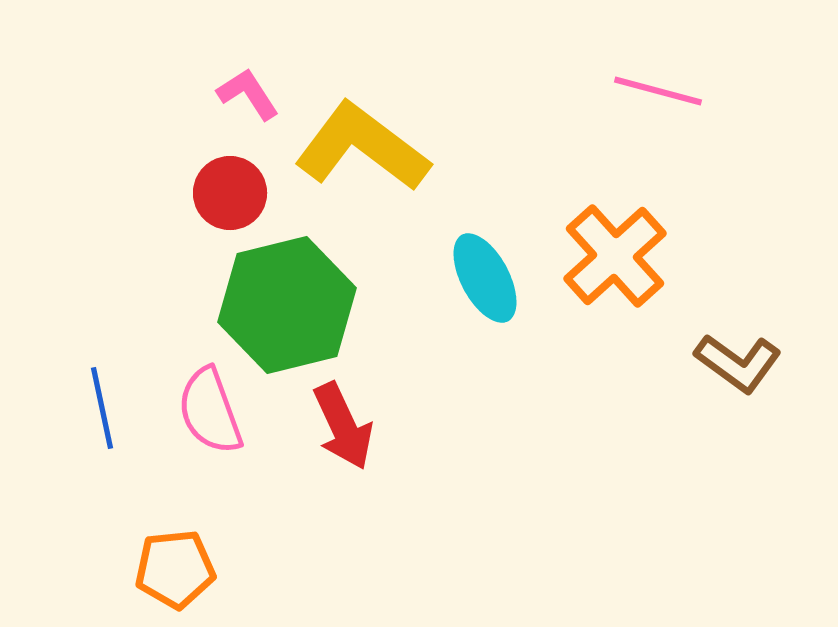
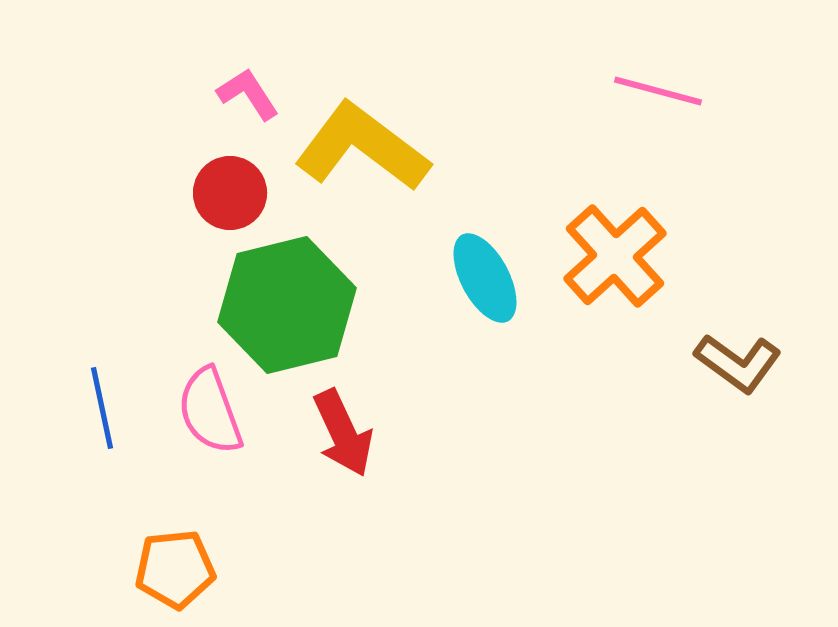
red arrow: moved 7 px down
